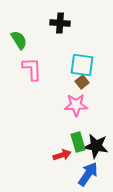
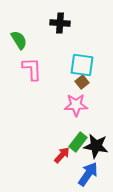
green rectangle: rotated 54 degrees clockwise
red arrow: rotated 30 degrees counterclockwise
